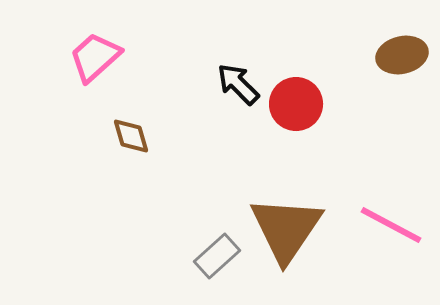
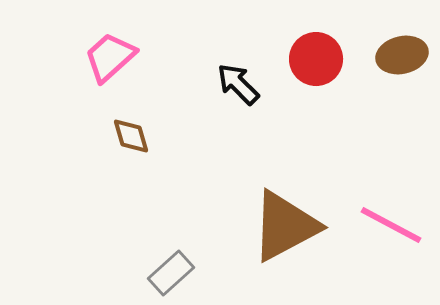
pink trapezoid: moved 15 px right
red circle: moved 20 px right, 45 px up
brown triangle: moved 1 px left, 3 px up; rotated 28 degrees clockwise
gray rectangle: moved 46 px left, 17 px down
